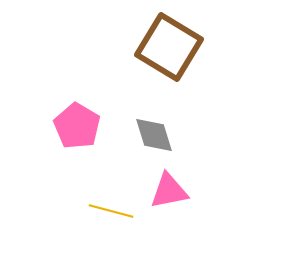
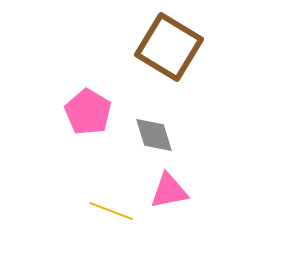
pink pentagon: moved 11 px right, 14 px up
yellow line: rotated 6 degrees clockwise
